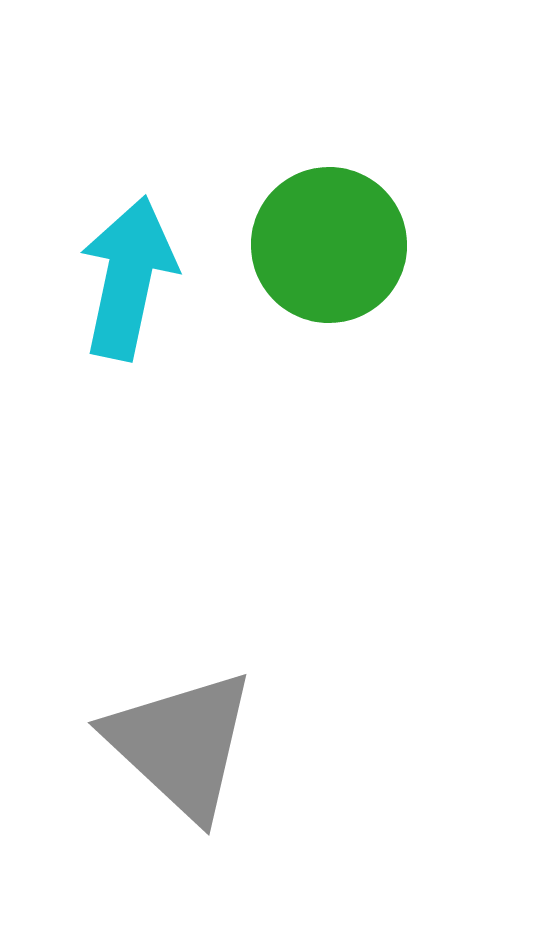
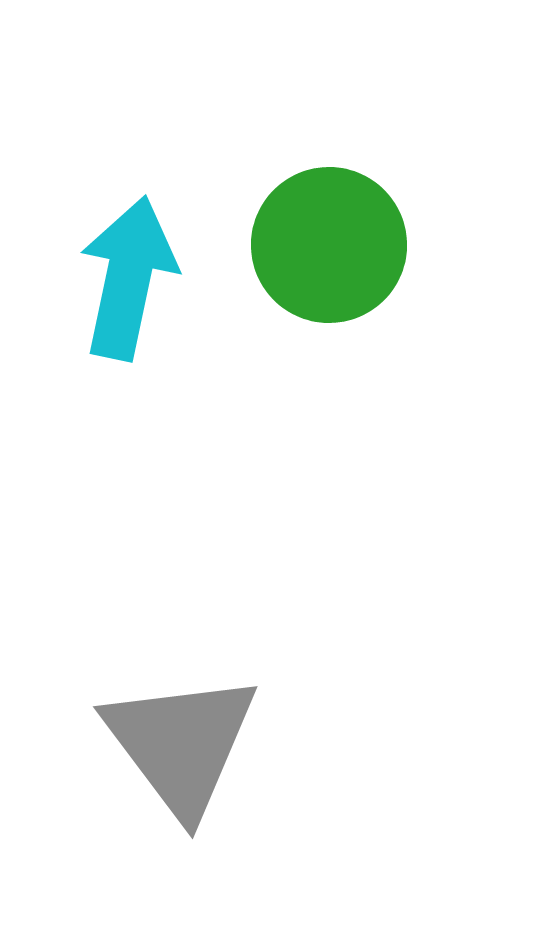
gray triangle: rotated 10 degrees clockwise
